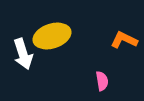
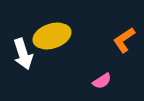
orange L-shape: rotated 60 degrees counterclockwise
pink semicircle: rotated 66 degrees clockwise
